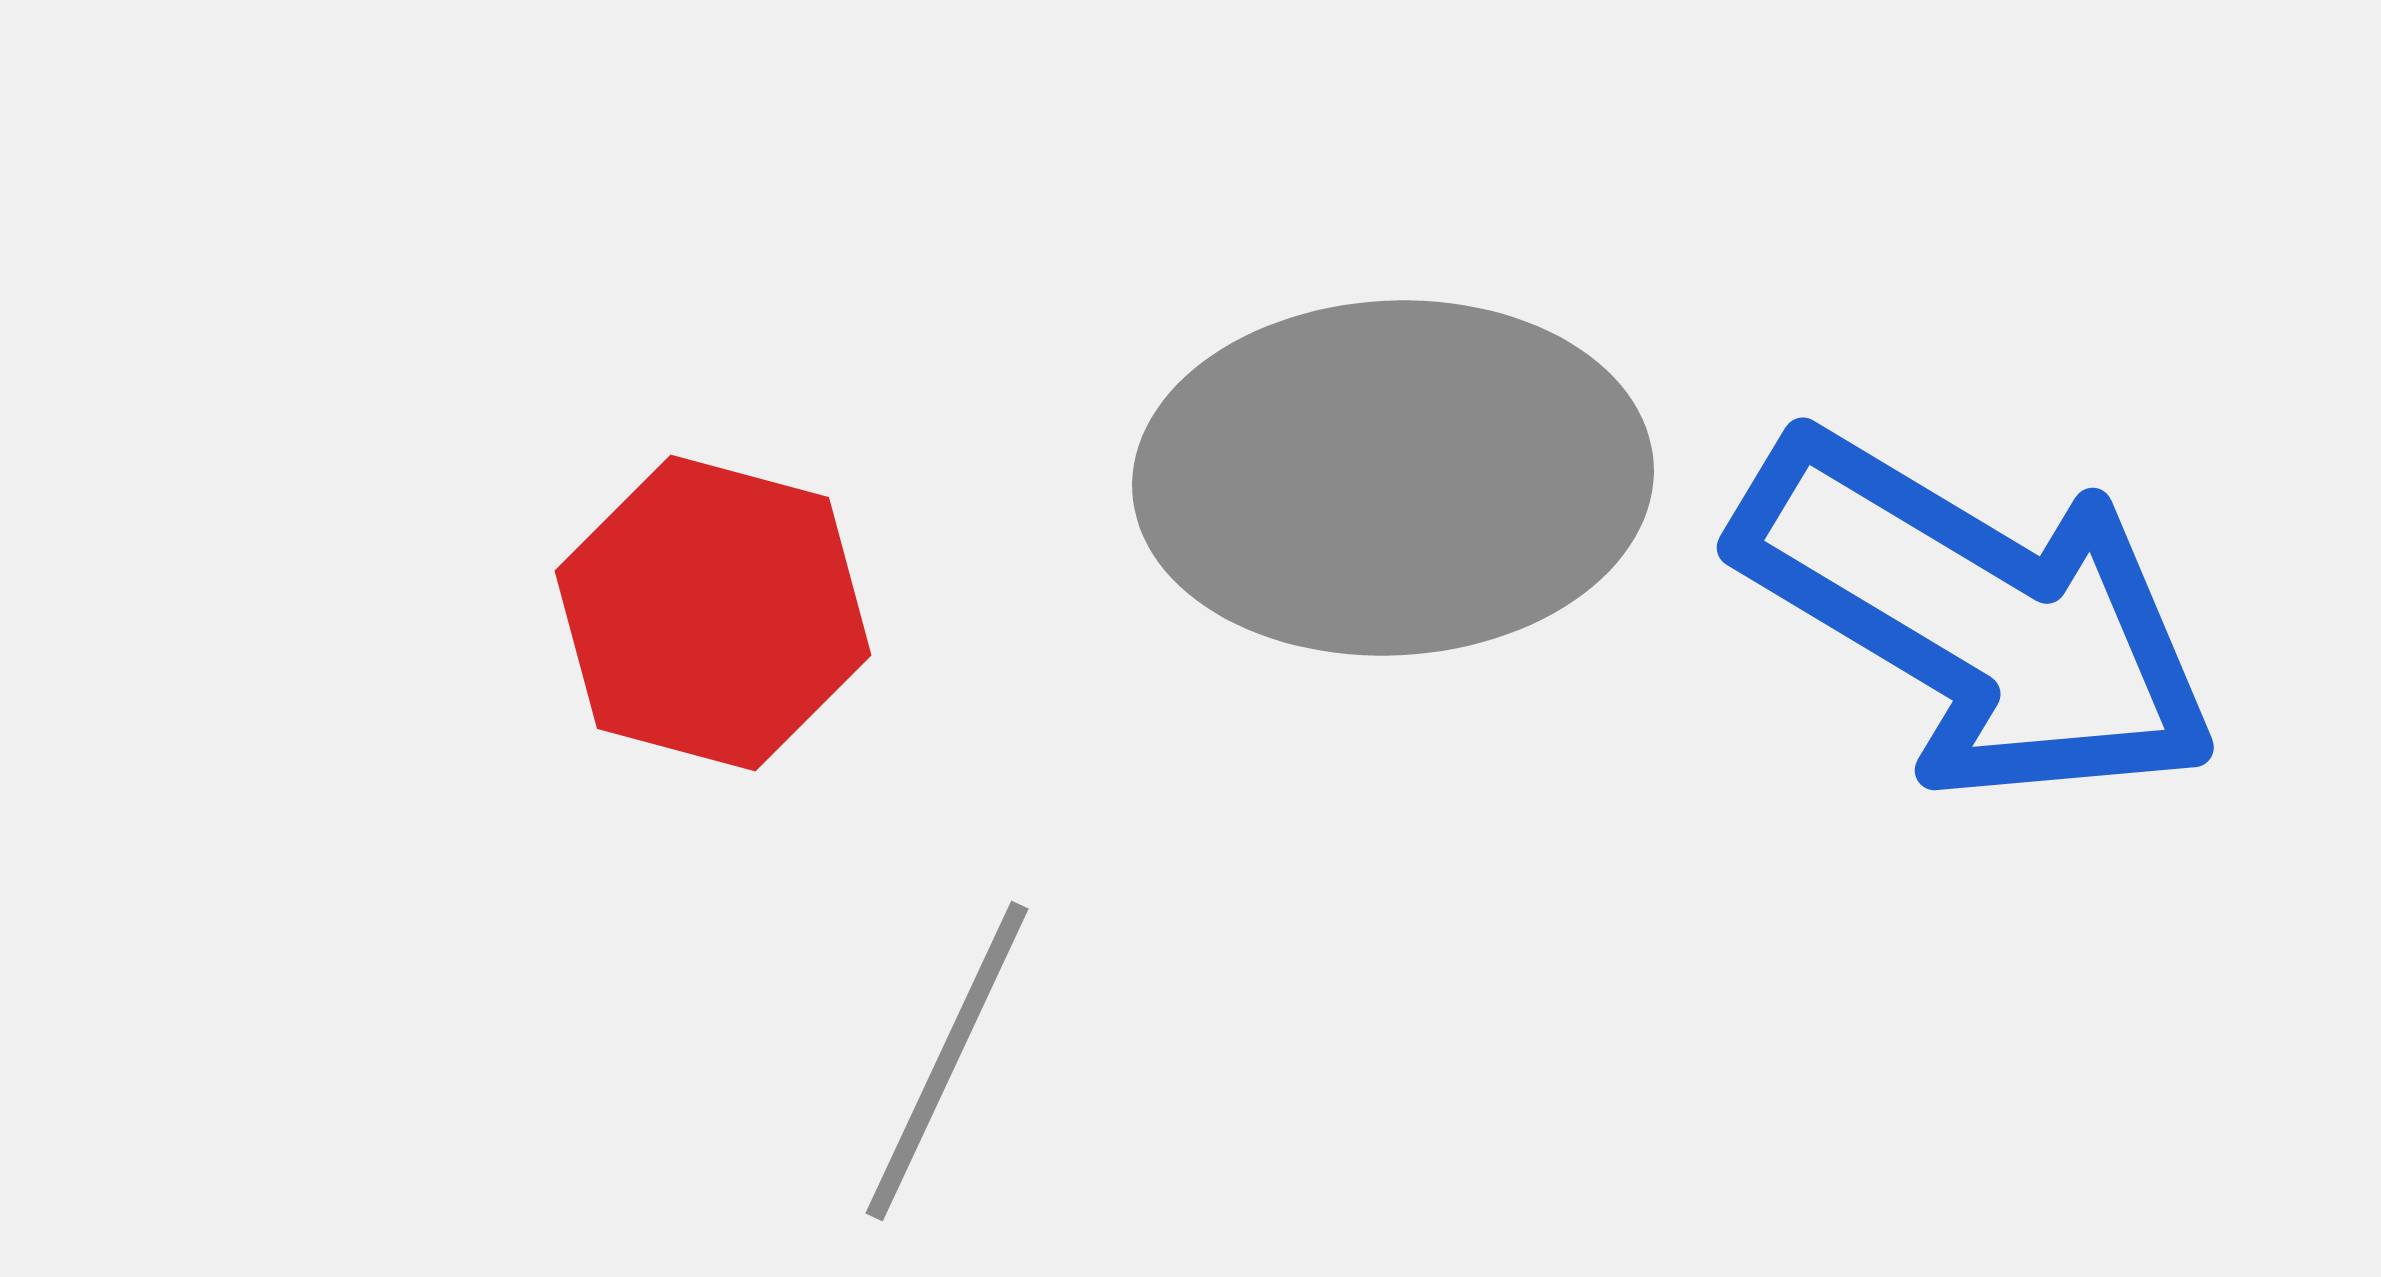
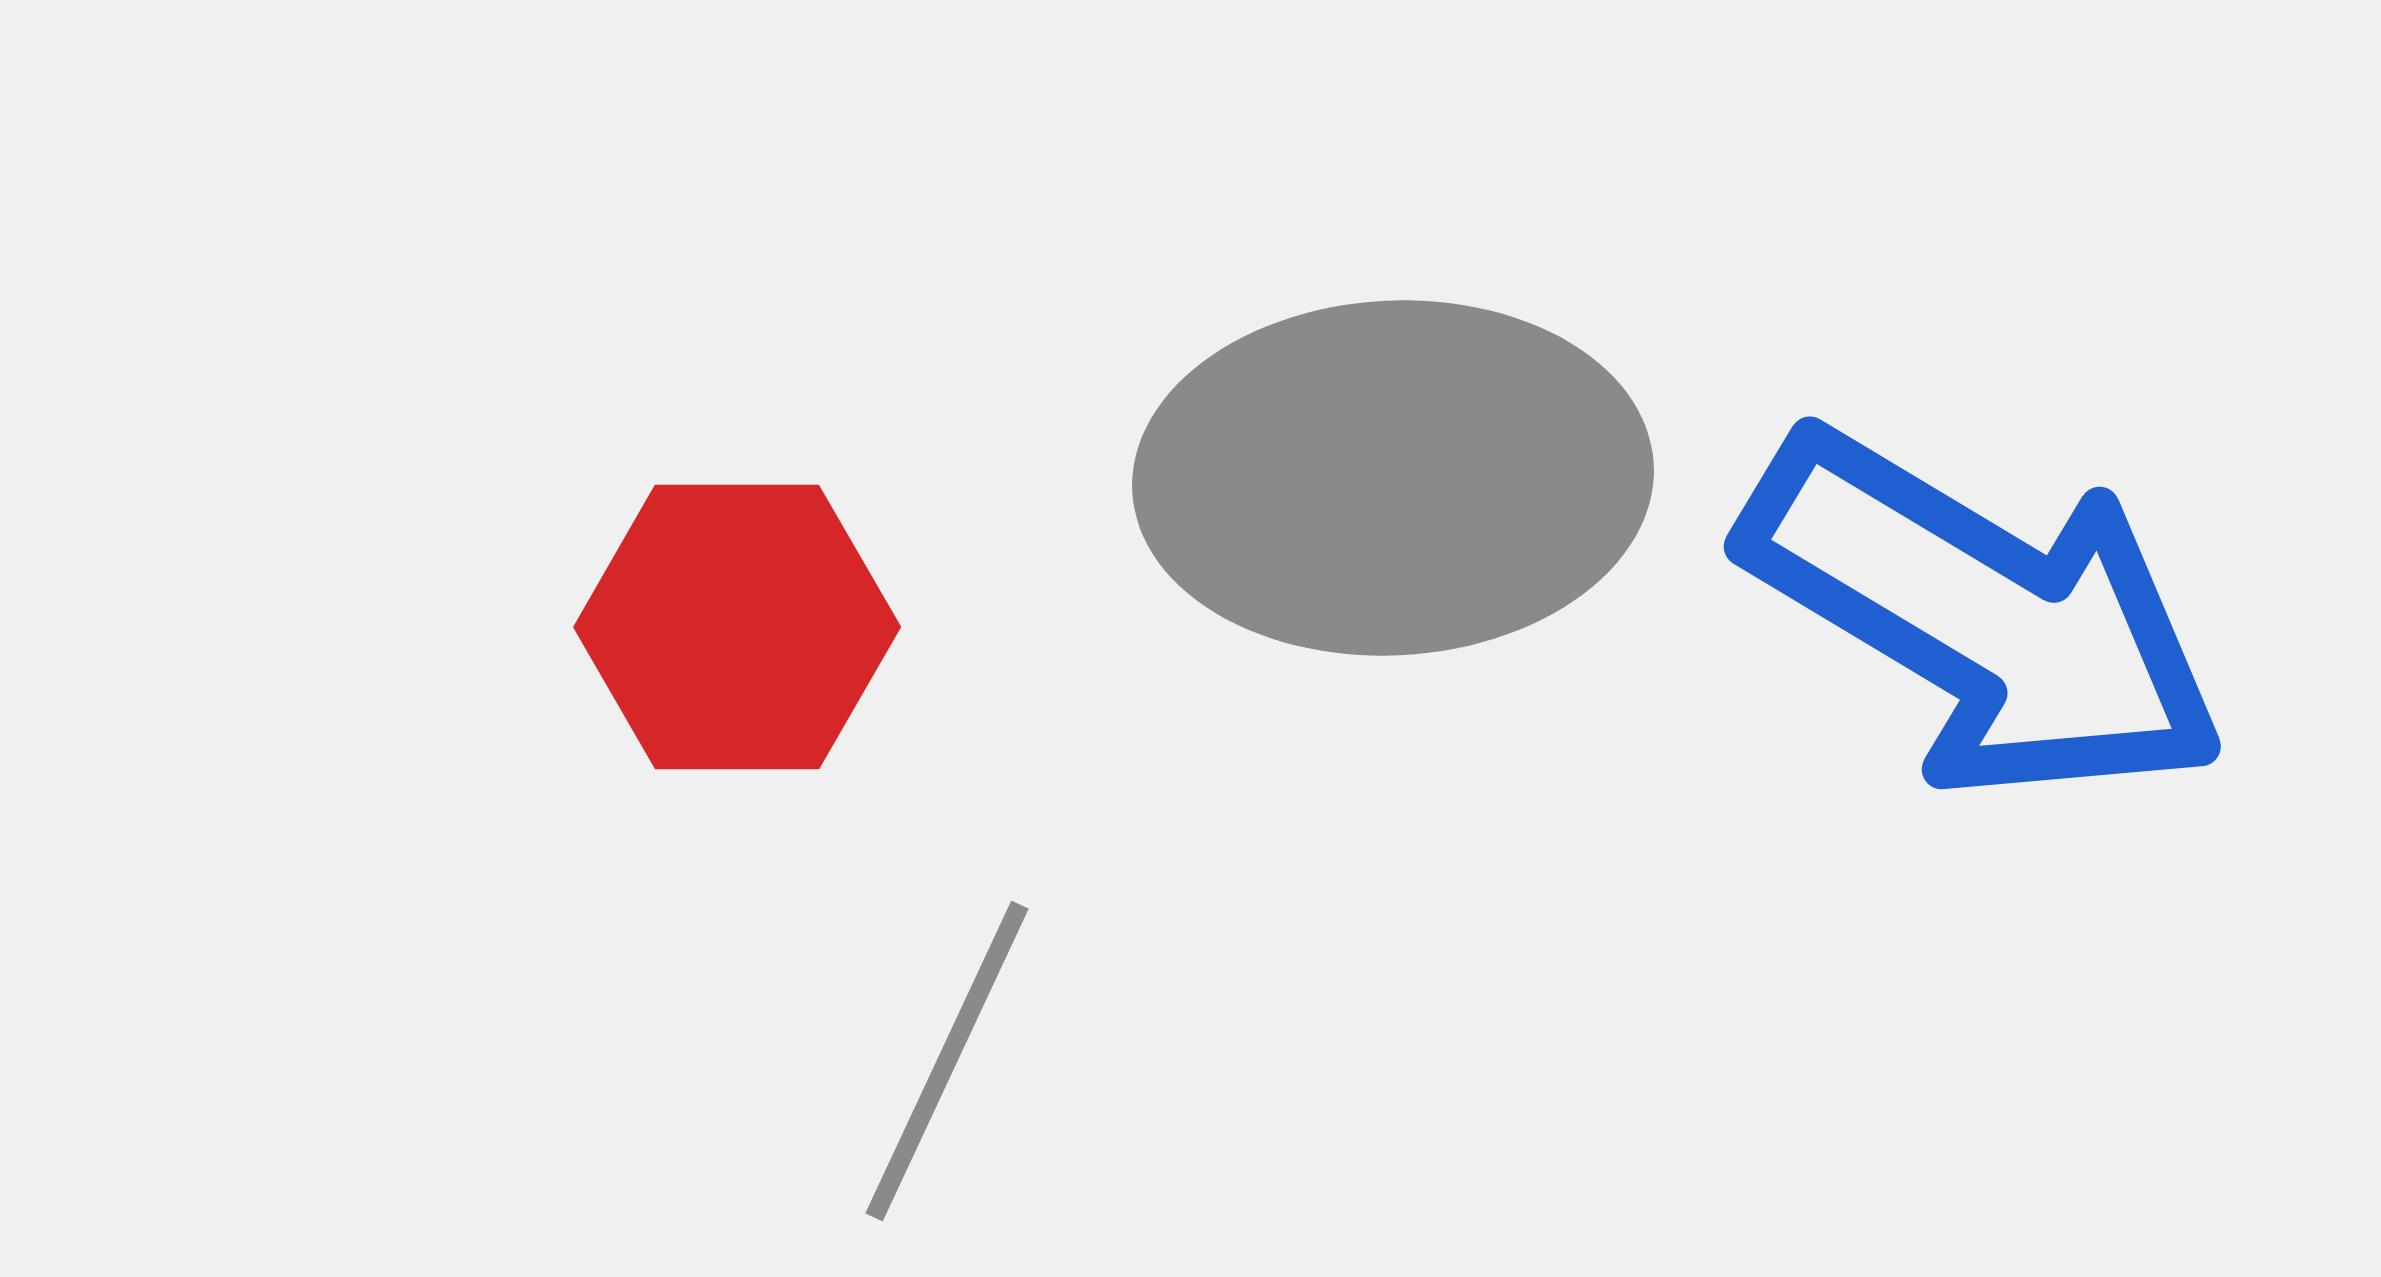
red hexagon: moved 24 px right, 14 px down; rotated 15 degrees counterclockwise
blue arrow: moved 7 px right, 1 px up
